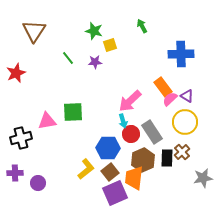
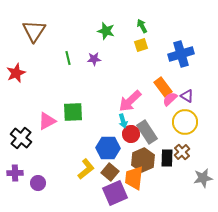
green star: moved 12 px right
yellow square: moved 31 px right
blue cross: rotated 15 degrees counterclockwise
green line: rotated 24 degrees clockwise
purple star: moved 1 px left, 3 px up
pink triangle: rotated 18 degrees counterclockwise
gray rectangle: moved 5 px left
black cross: rotated 35 degrees counterclockwise
brown square: rotated 12 degrees counterclockwise
